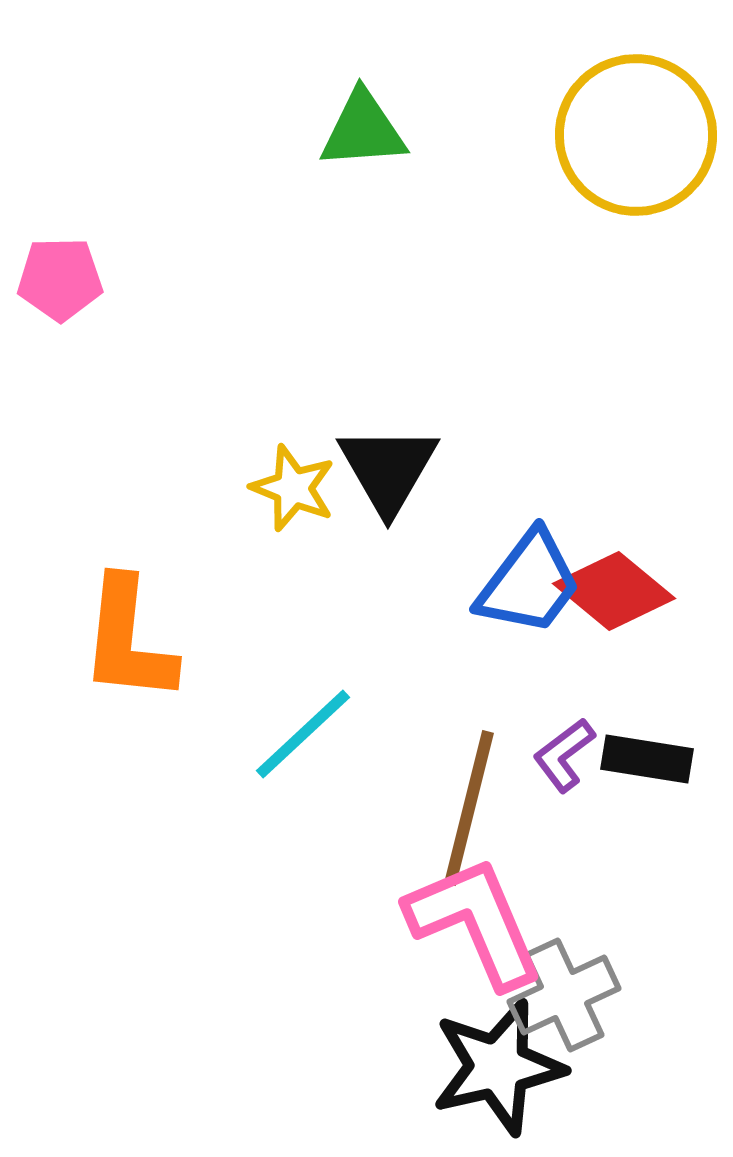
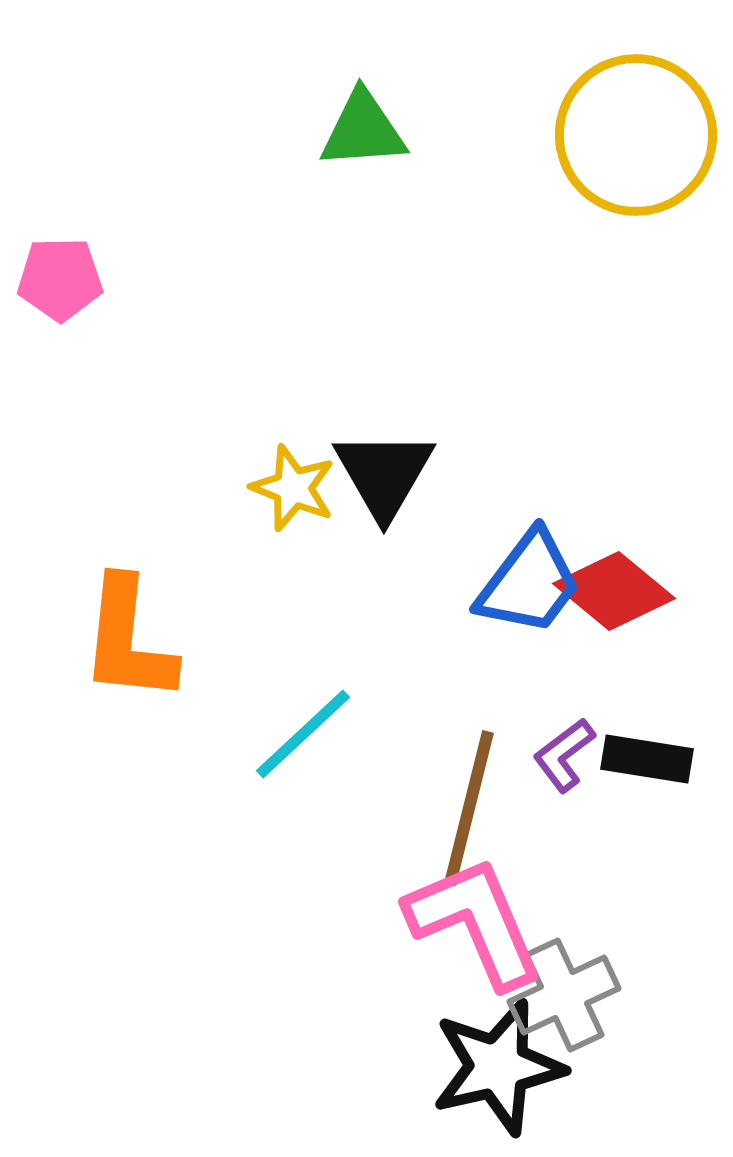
black triangle: moved 4 px left, 5 px down
